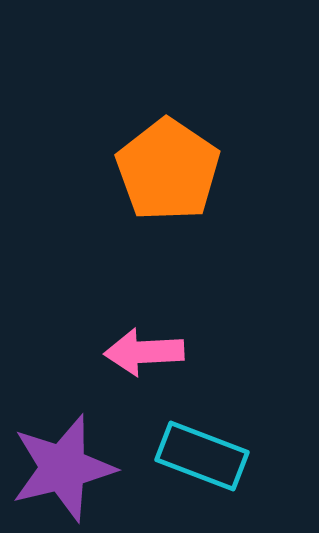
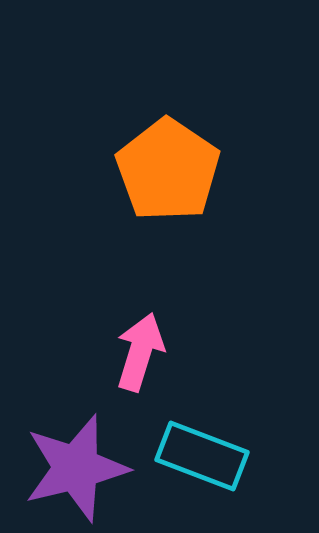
pink arrow: moved 4 px left; rotated 110 degrees clockwise
purple star: moved 13 px right
